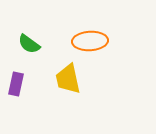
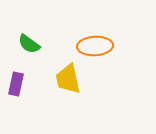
orange ellipse: moved 5 px right, 5 px down
